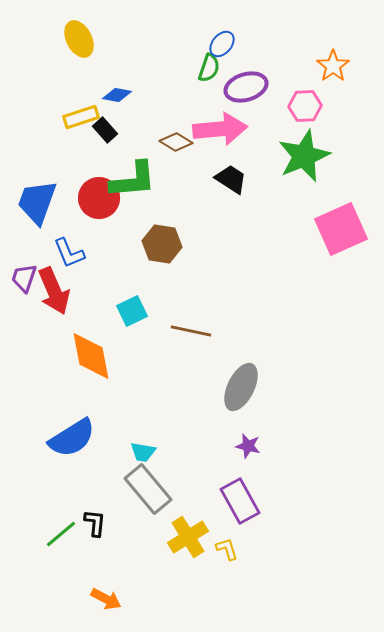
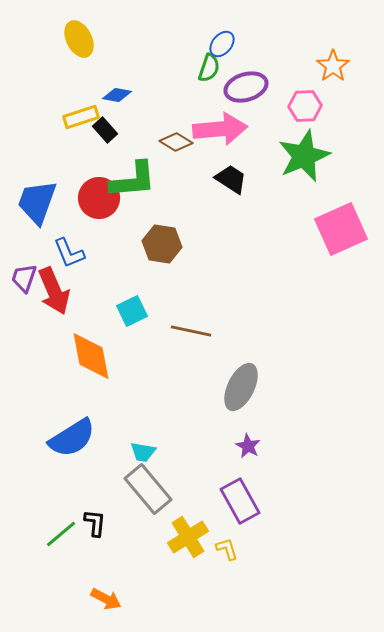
purple star: rotated 15 degrees clockwise
